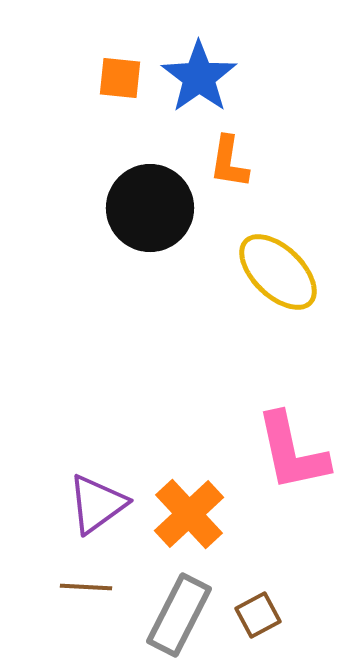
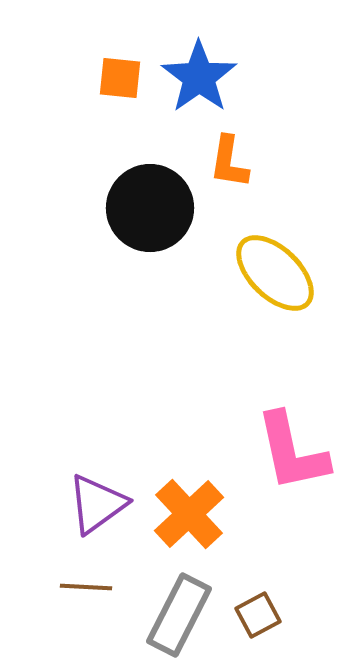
yellow ellipse: moved 3 px left, 1 px down
